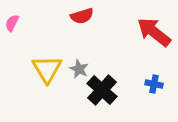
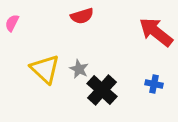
red arrow: moved 2 px right
yellow triangle: moved 2 px left; rotated 16 degrees counterclockwise
